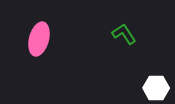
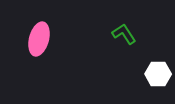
white hexagon: moved 2 px right, 14 px up
